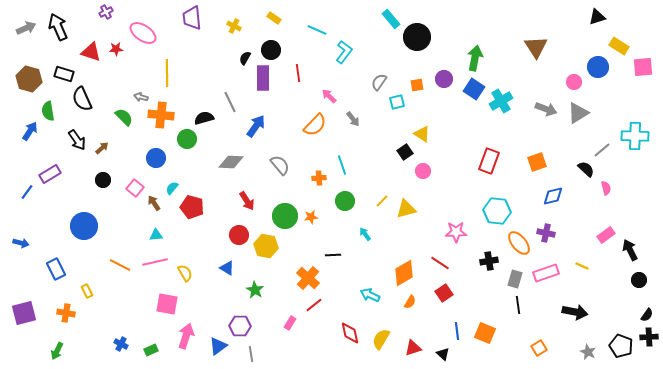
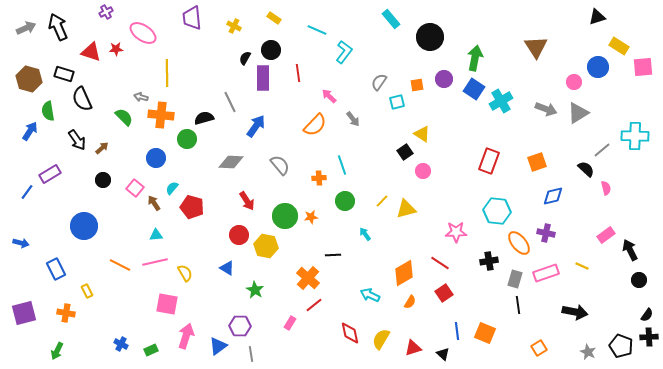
black circle at (417, 37): moved 13 px right
